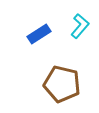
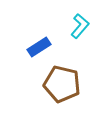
blue rectangle: moved 13 px down
